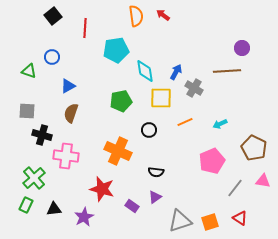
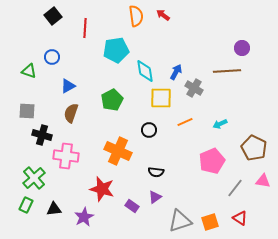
green pentagon: moved 9 px left, 1 px up; rotated 15 degrees counterclockwise
